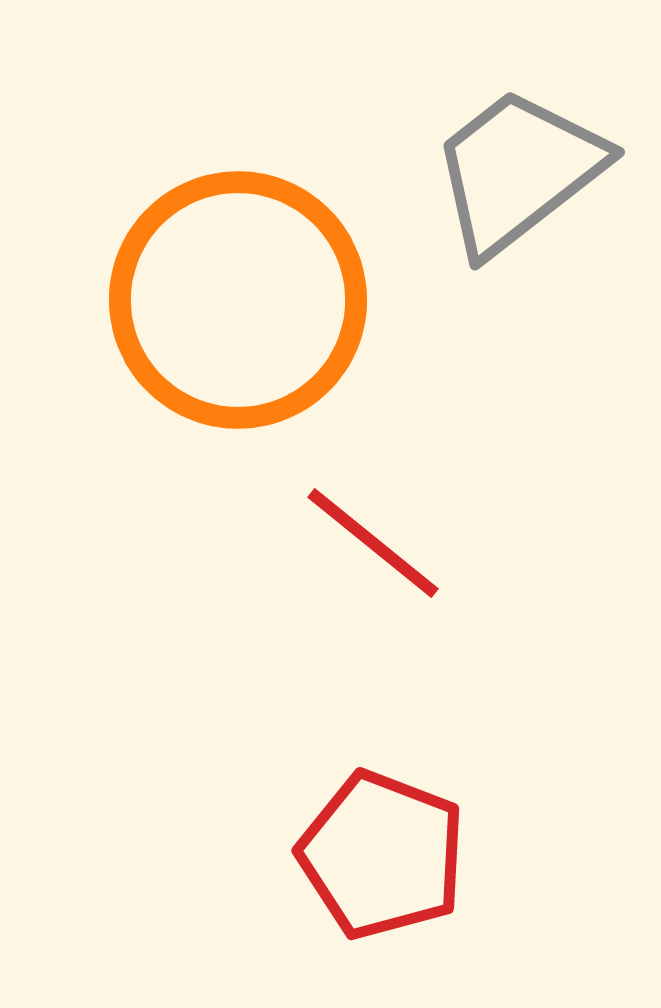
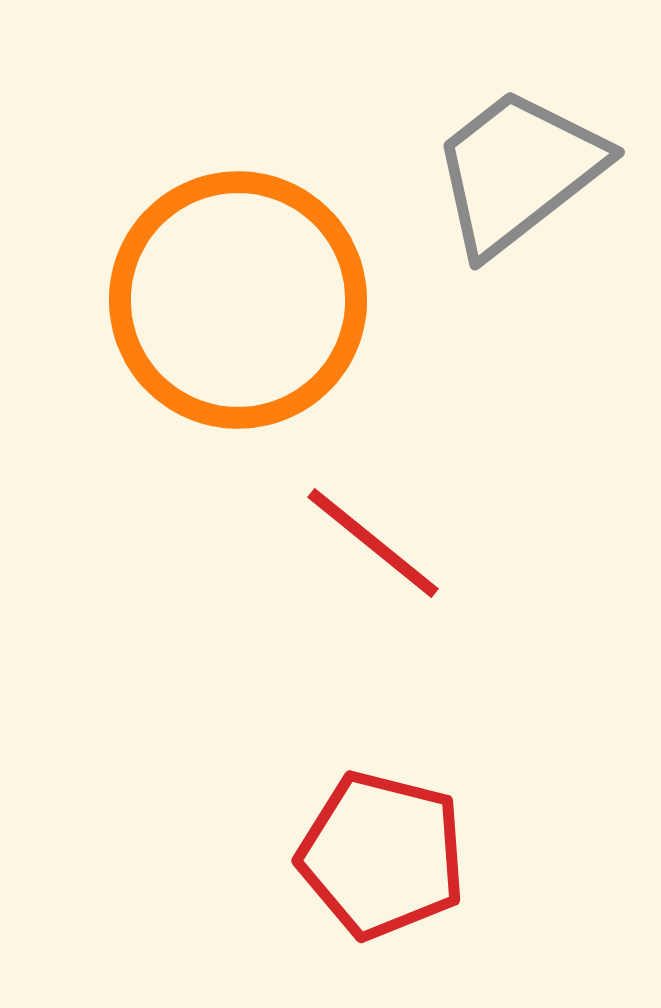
red pentagon: rotated 7 degrees counterclockwise
